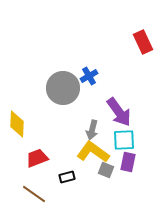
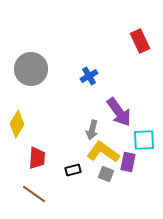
red rectangle: moved 3 px left, 1 px up
gray circle: moved 32 px left, 19 px up
yellow diamond: rotated 28 degrees clockwise
cyan square: moved 20 px right
yellow L-shape: moved 10 px right
red trapezoid: rotated 115 degrees clockwise
gray square: moved 4 px down
black rectangle: moved 6 px right, 7 px up
